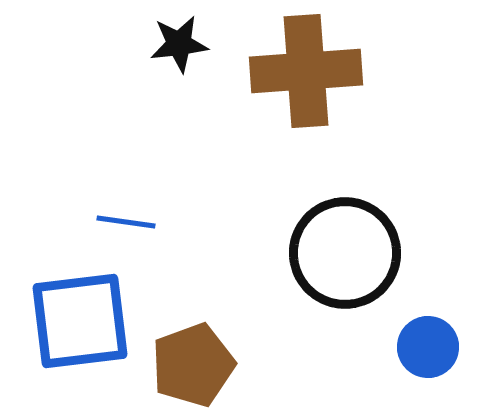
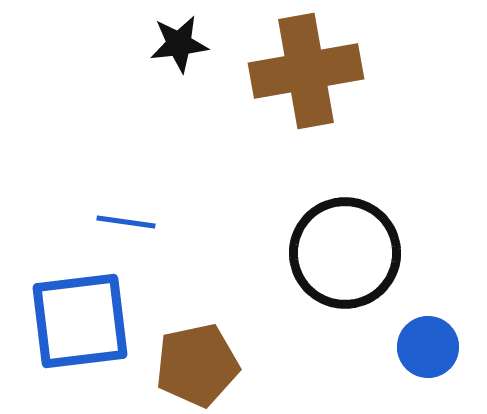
brown cross: rotated 6 degrees counterclockwise
brown pentagon: moved 4 px right; rotated 8 degrees clockwise
